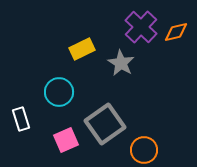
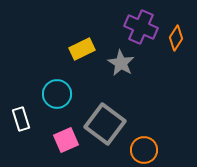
purple cross: rotated 20 degrees counterclockwise
orange diamond: moved 6 px down; rotated 45 degrees counterclockwise
cyan circle: moved 2 px left, 2 px down
gray square: rotated 18 degrees counterclockwise
